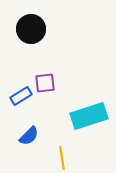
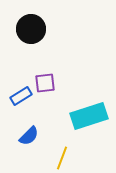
yellow line: rotated 30 degrees clockwise
